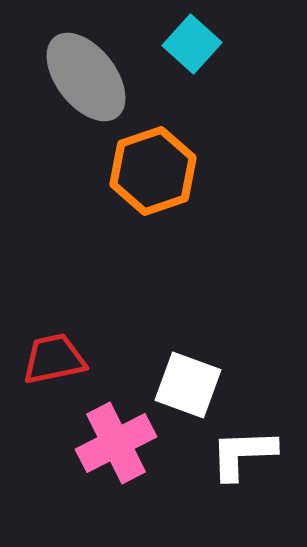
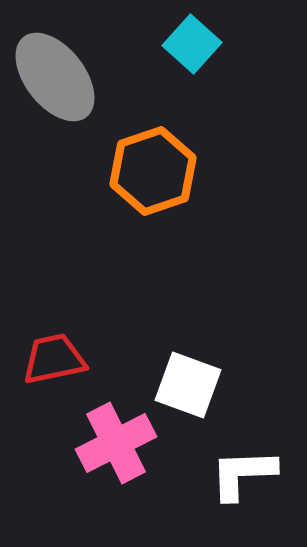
gray ellipse: moved 31 px left
white L-shape: moved 20 px down
